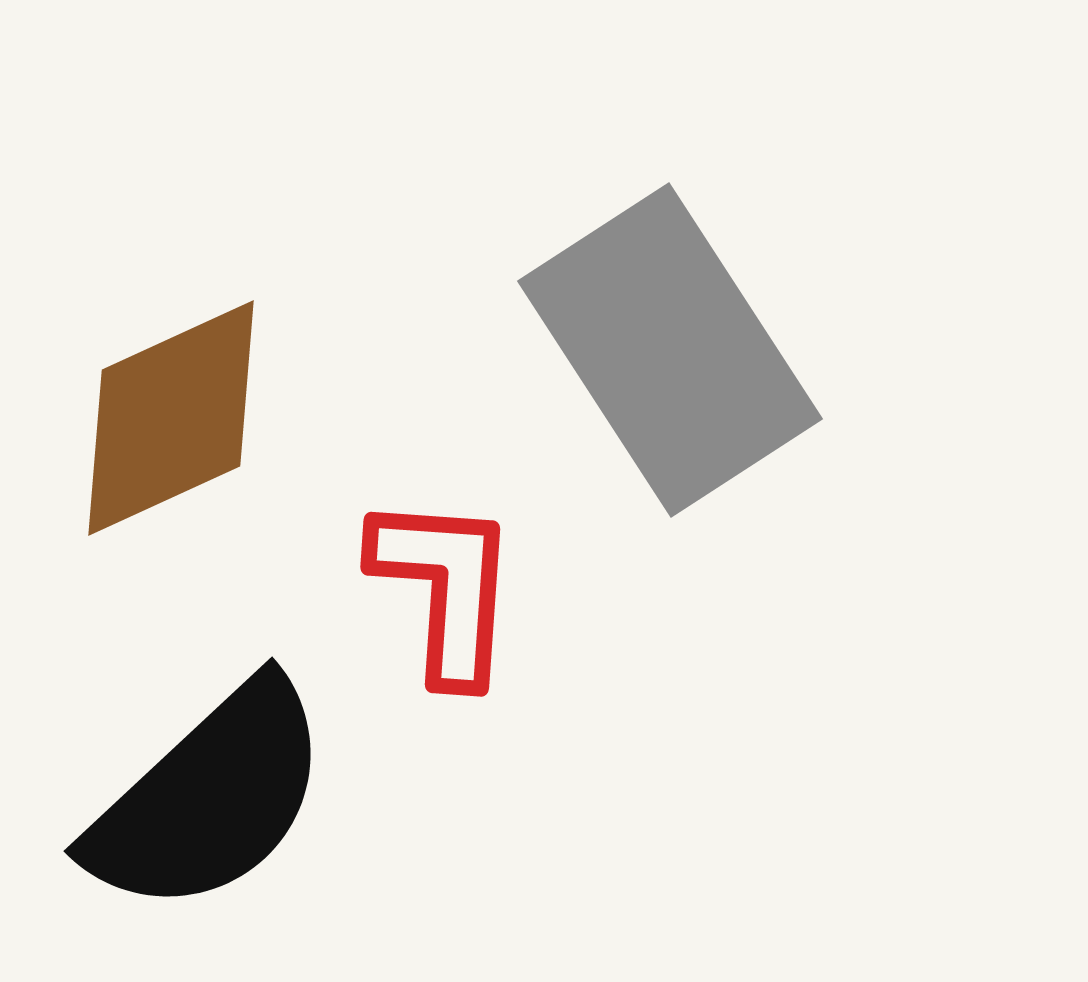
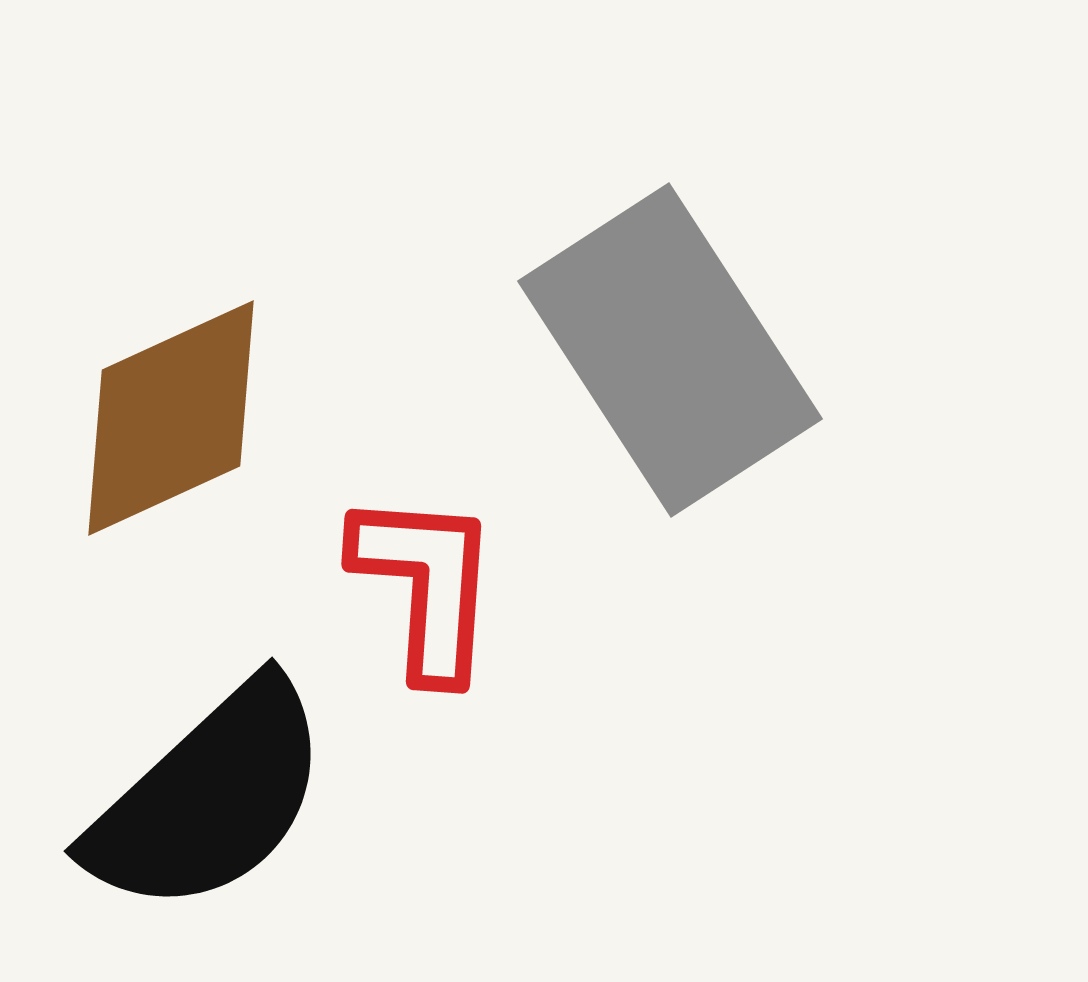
red L-shape: moved 19 px left, 3 px up
